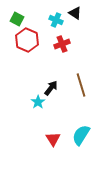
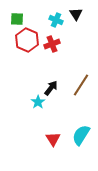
black triangle: moved 1 px right, 1 px down; rotated 24 degrees clockwise
green square: rotated 24 degrees counterclockwise
red cross: moved 10 px left
brown line: rotated 50 degrees clockwise
